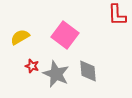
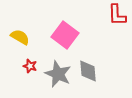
yellow semicircle: rotated 60 degrees clockwise
red star: moved 2 px left
gray star: moved 2 px right
